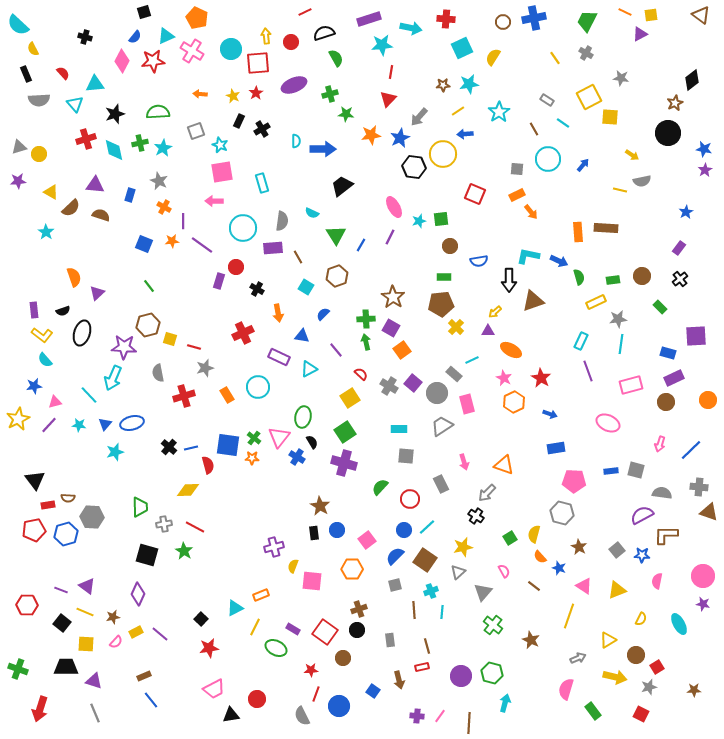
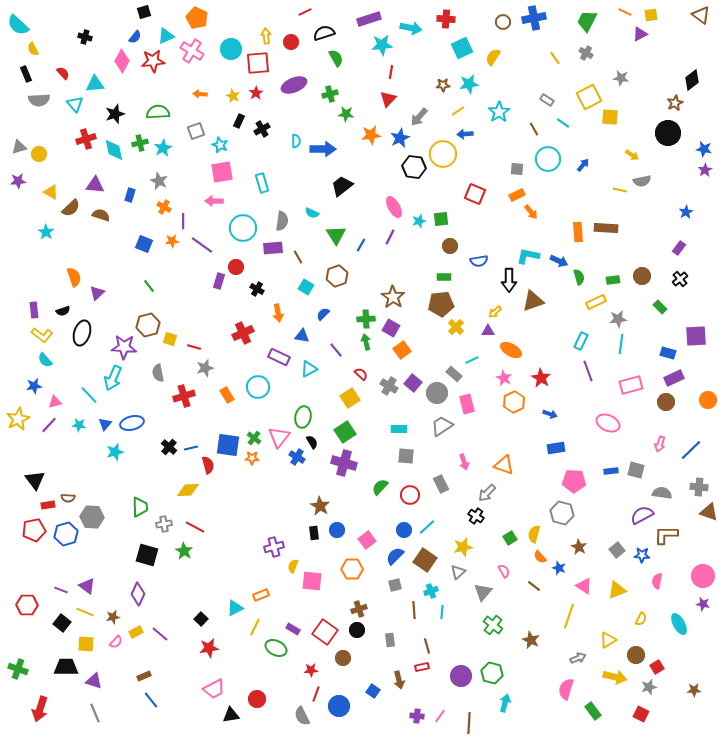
red circle at (410, 499): moved 4 px up
